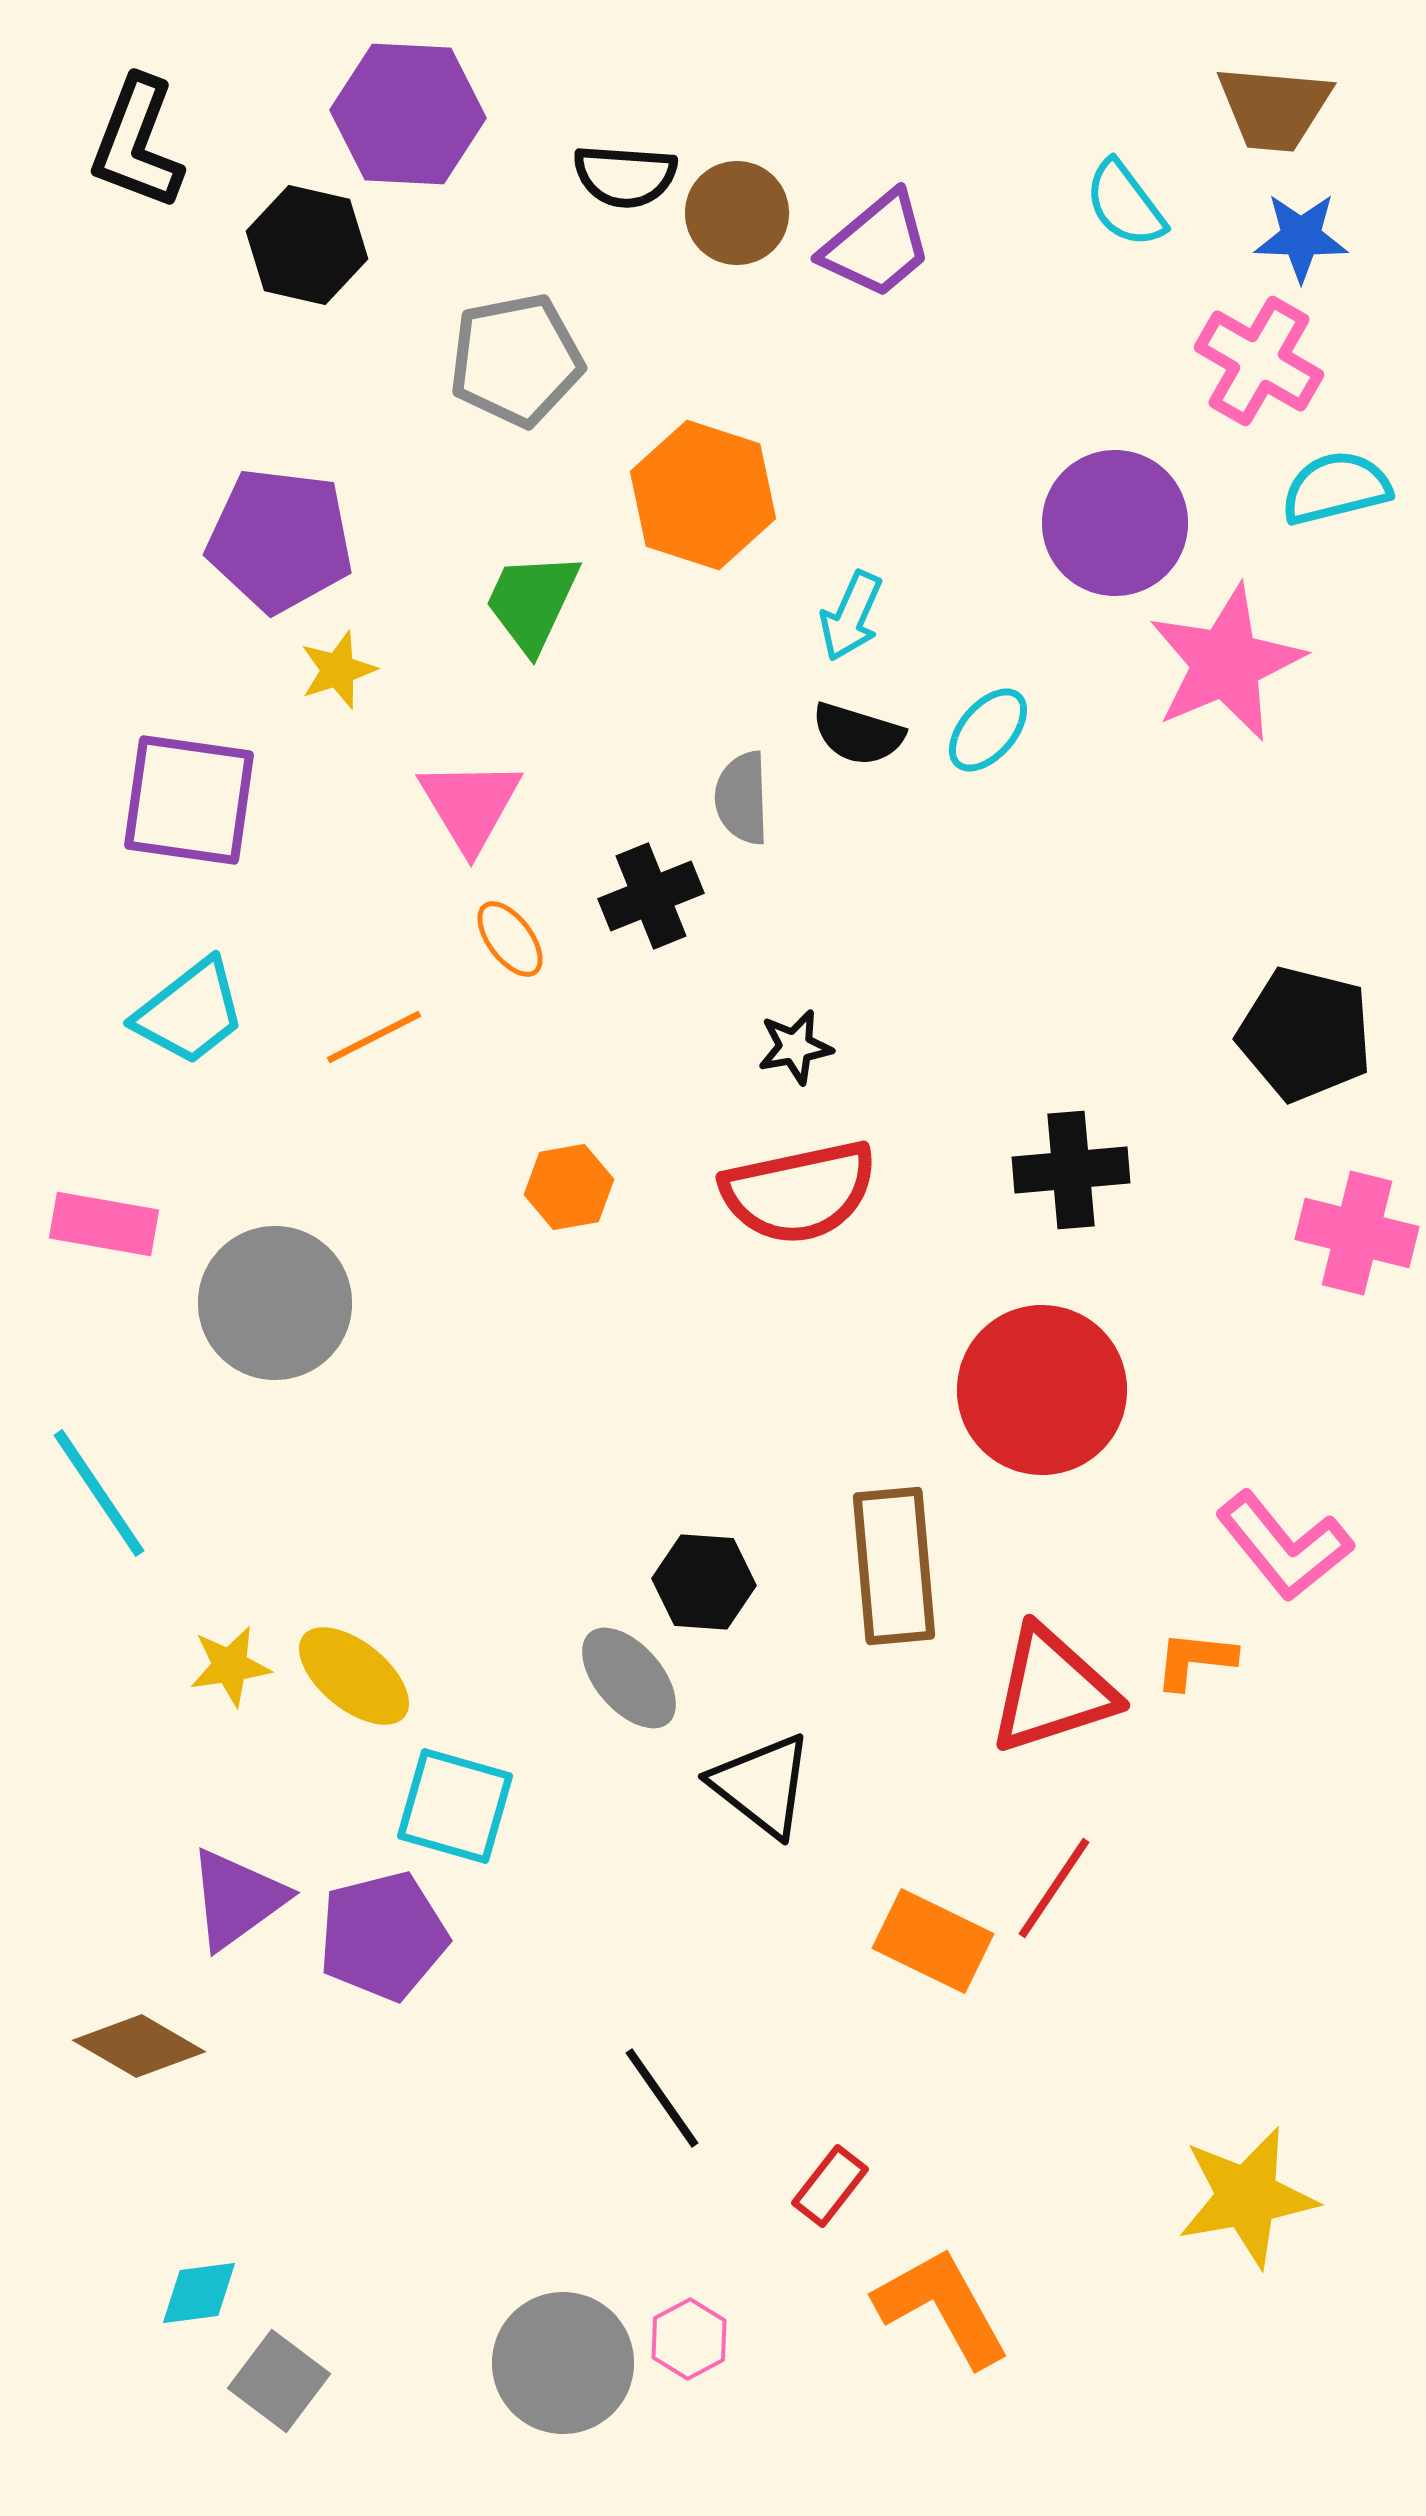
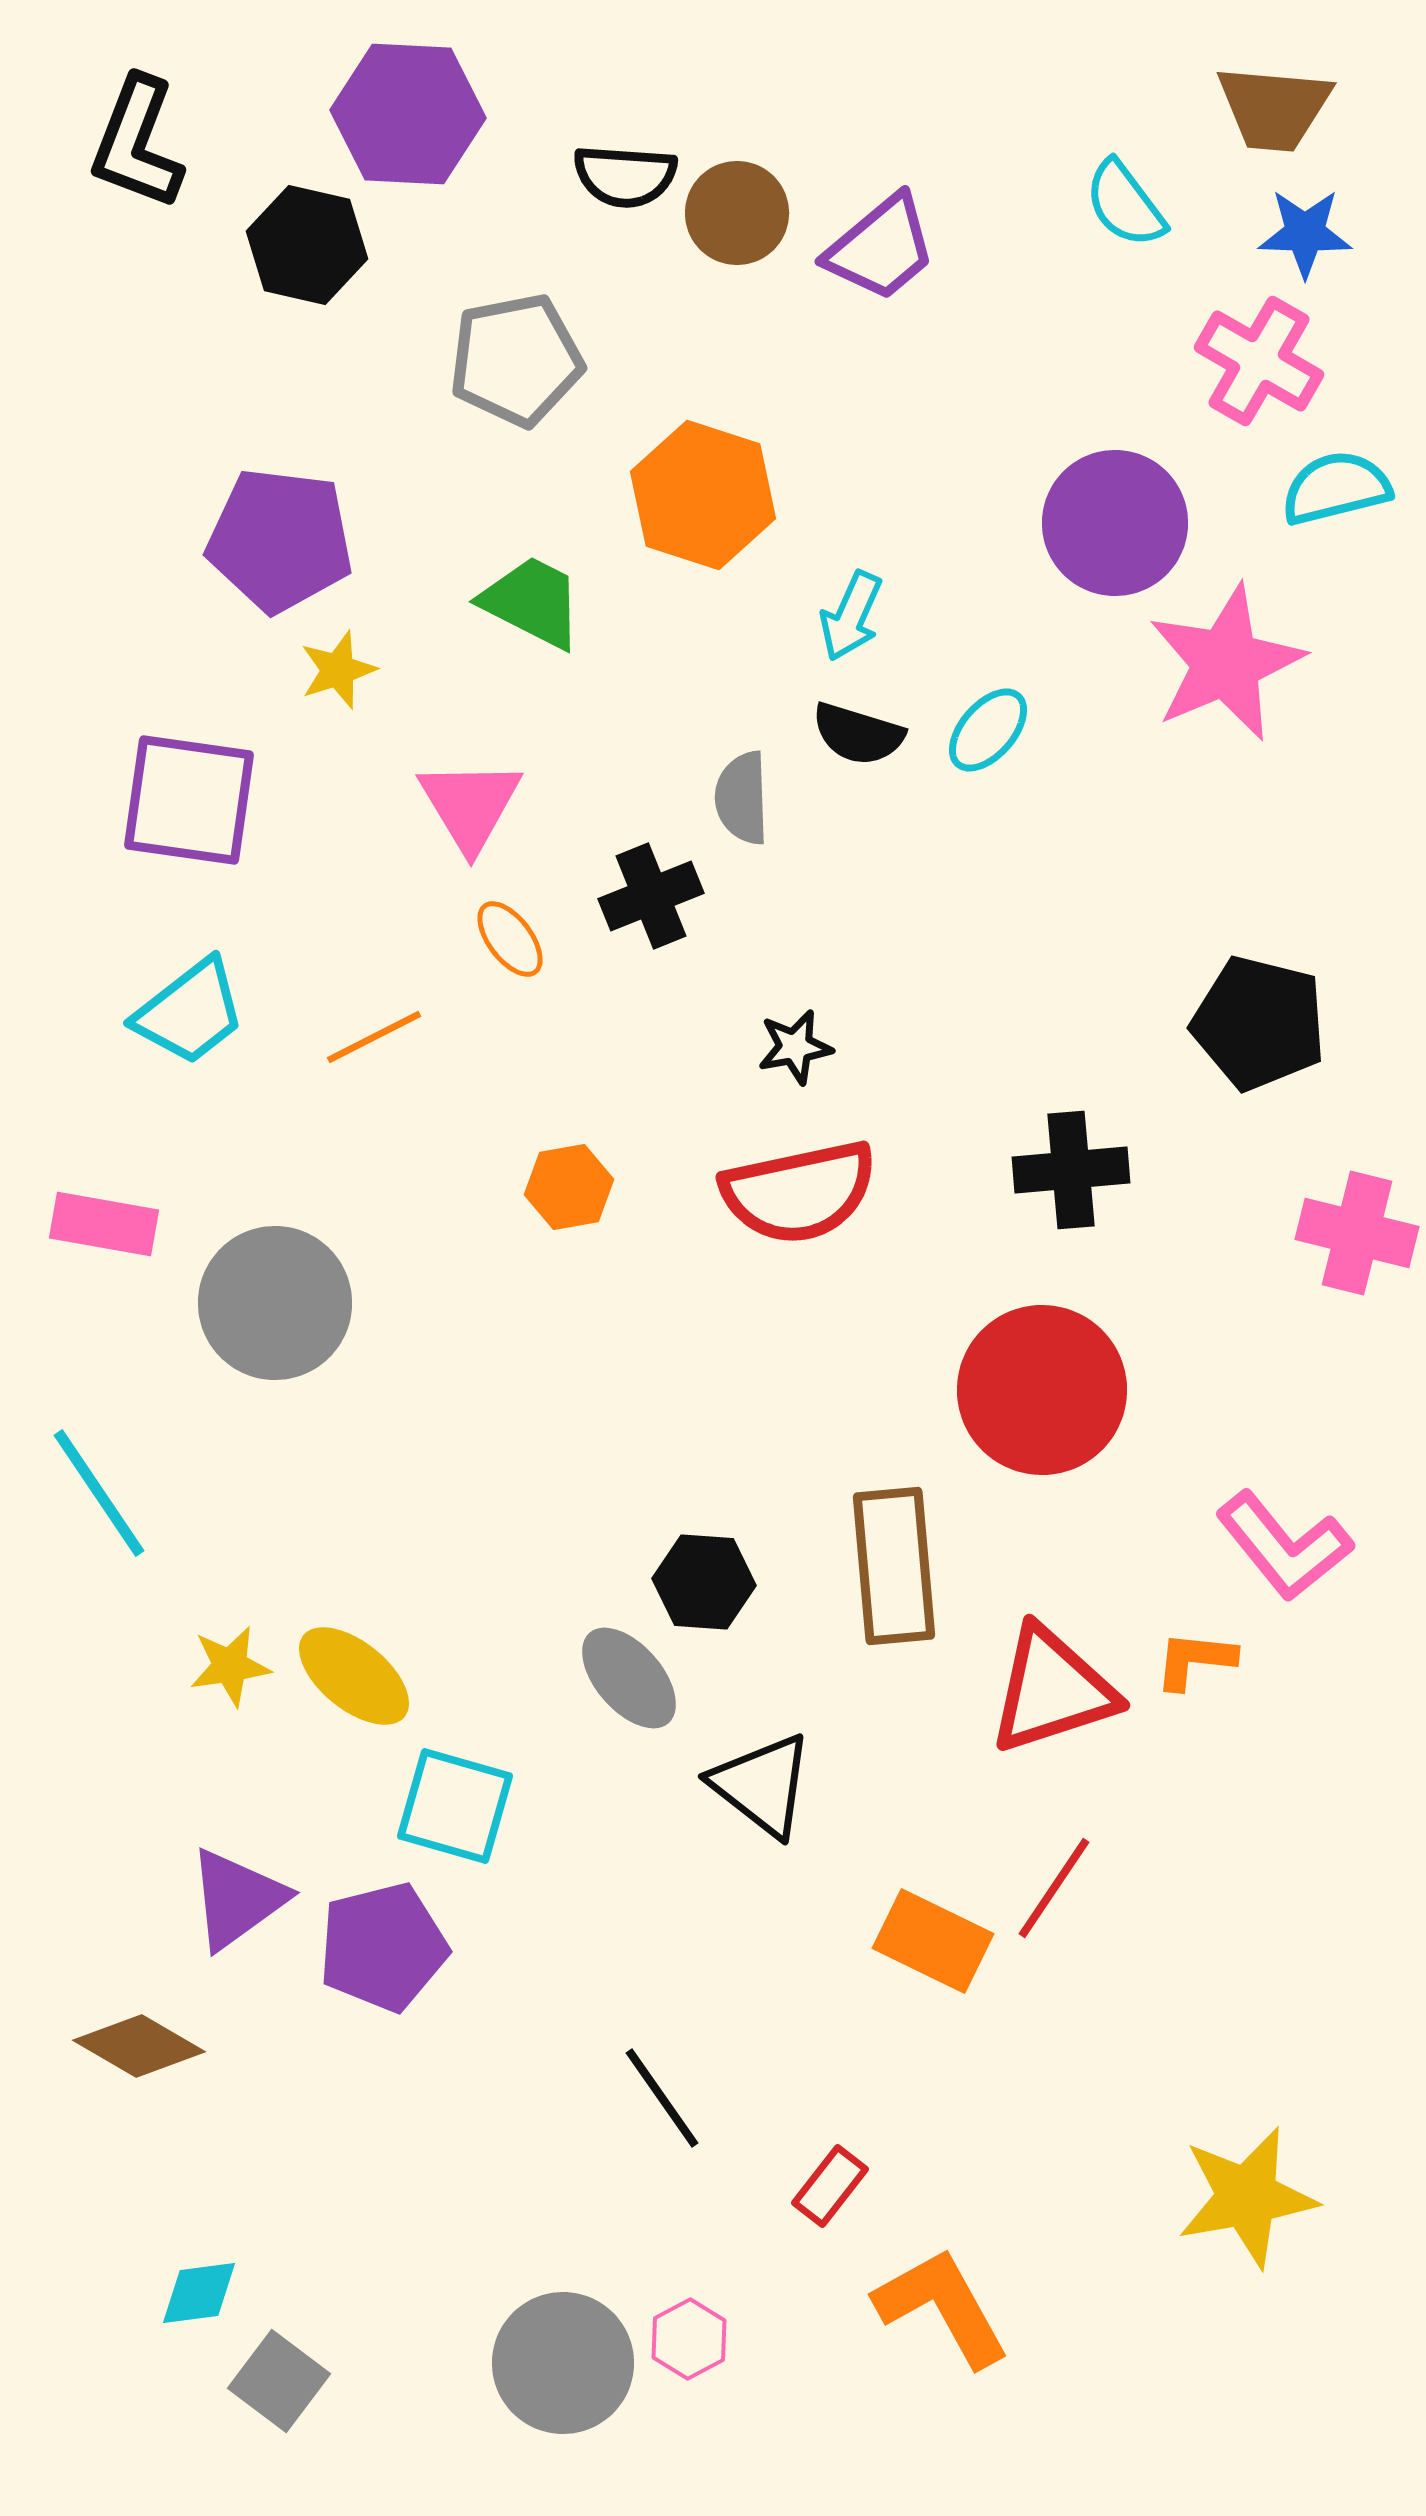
blue star at (1301, 237): moved 4 px right, 4 px up
purple trapezoid at (877, 245): moved 4 px right, 3 px down
green trapezoid at (532, 602): rotated 92 degrees clockwise
black pentagon at (1305, 1034): moved 46 px left, 11 px up
purple pentagon at (383, 1936): moved 11 px down
